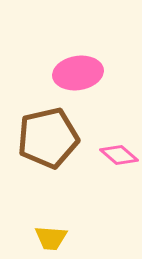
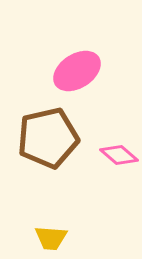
pink ellipse: moved 1 px left, 2 px up; rotated 24 degrees counterclockwise
